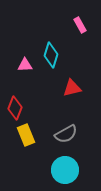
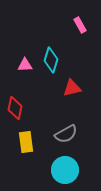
cyan diamond: moved 5 px down
red diamond: rotated 10 degrees counterclockwise
yellow rectangle: moved 7 px down; rotated 15 degrees clockwise
